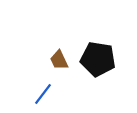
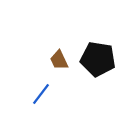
blue line: moved 2 px left
